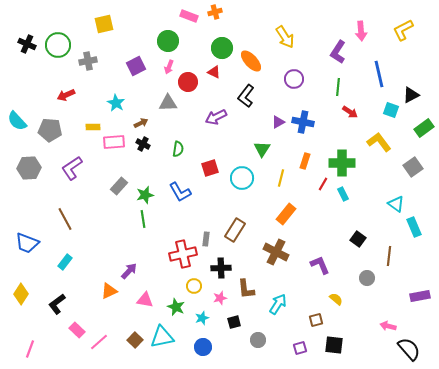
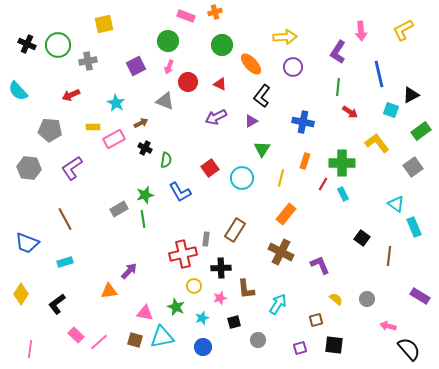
pink rectangle at (189, 16): moved 3 px left
yellow arrow at (285, 37): rotated 60 degrees counterclockwise
green circle at (222, 48): moved 3 px up
orange ellipse at (251, 61): moved 3 px down
red triangle at (214, 72): moved 6 px right, 12 px down
purple circle at (294, 79): moved 1 px left, 12 px up
red arrow at (66, 95): moved 5 px right
black L-shape at (246, 96): moved 16 px right
gray triangle at (168, 103): moved 3 px left, 2 px up; rotated 24 degrees clockwise
cyan semicircle at (17, 121): moved 1 px right, 30 px up
purple triangle at (278, 122): moved 27 px left, 1 px up
green rectangle at (424, 128): moved 3 px left, 3 px down
pink rectangle at (114, 142): moved 3 px up; rotated 25 degrees counterclockwise
yellow L-shape at (379, 142): moved 2 px left, 1 px down
black cross at (143, 144): moved 2 px right, 4 px down
green semicircle at (178, 149): moved 12 px left, 11 px down
gray hexagon at (29, 168): rotated 10 degrees clockwise
red square at (210, 168): rotated 18 degrees counterclockwise
gray rectangle at (119, 186): moved 23 px down; rotated 18 degrees clockwise
black square at (358, 239): moved 4 px right, 1 px up
brown cross at (276, 252): moved 5 px right
cyan rectangle at (65, 262): rotated 35 degrees clockwise
gray circle at (367, 278): moved 21 px down
orange triangle at (109, 291): rotated 18 degrees clockwise
purple rectangle at (420, 296): rotated 42 degrees clockwise
pink triangle at (145, 300): moved 13 px down
pink rectangle at (77, 330): moved 1 px left, 5 px down
brown square at (135, 340): rotated 28 degrees counterclockwise
pink line at (30, 349): rotated 12 degrees counterclockwise
